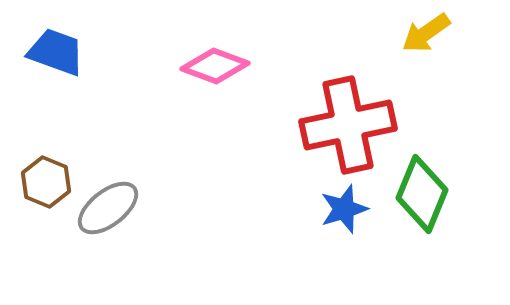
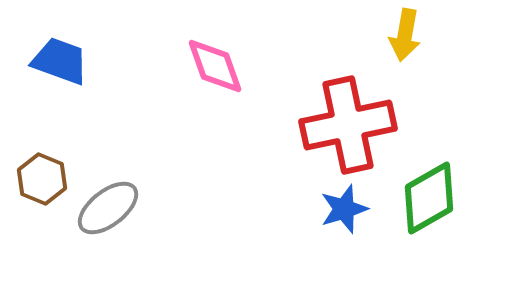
yellow arrow: moved 21 px left, 2 px down; rotated 45 degrees counterclockwise
blue trapezoid: moved 4 px right, 9 px down
pink diamond: rotated 50 degrees clockwise
brown hexagon: moved 4 px left, 3 px up
green diamond: moved 7 px right, 4 px down; rotated 38 degrees clockwise
